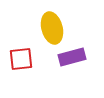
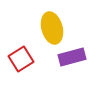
red square: rotated 25 degrees counterclockwise
